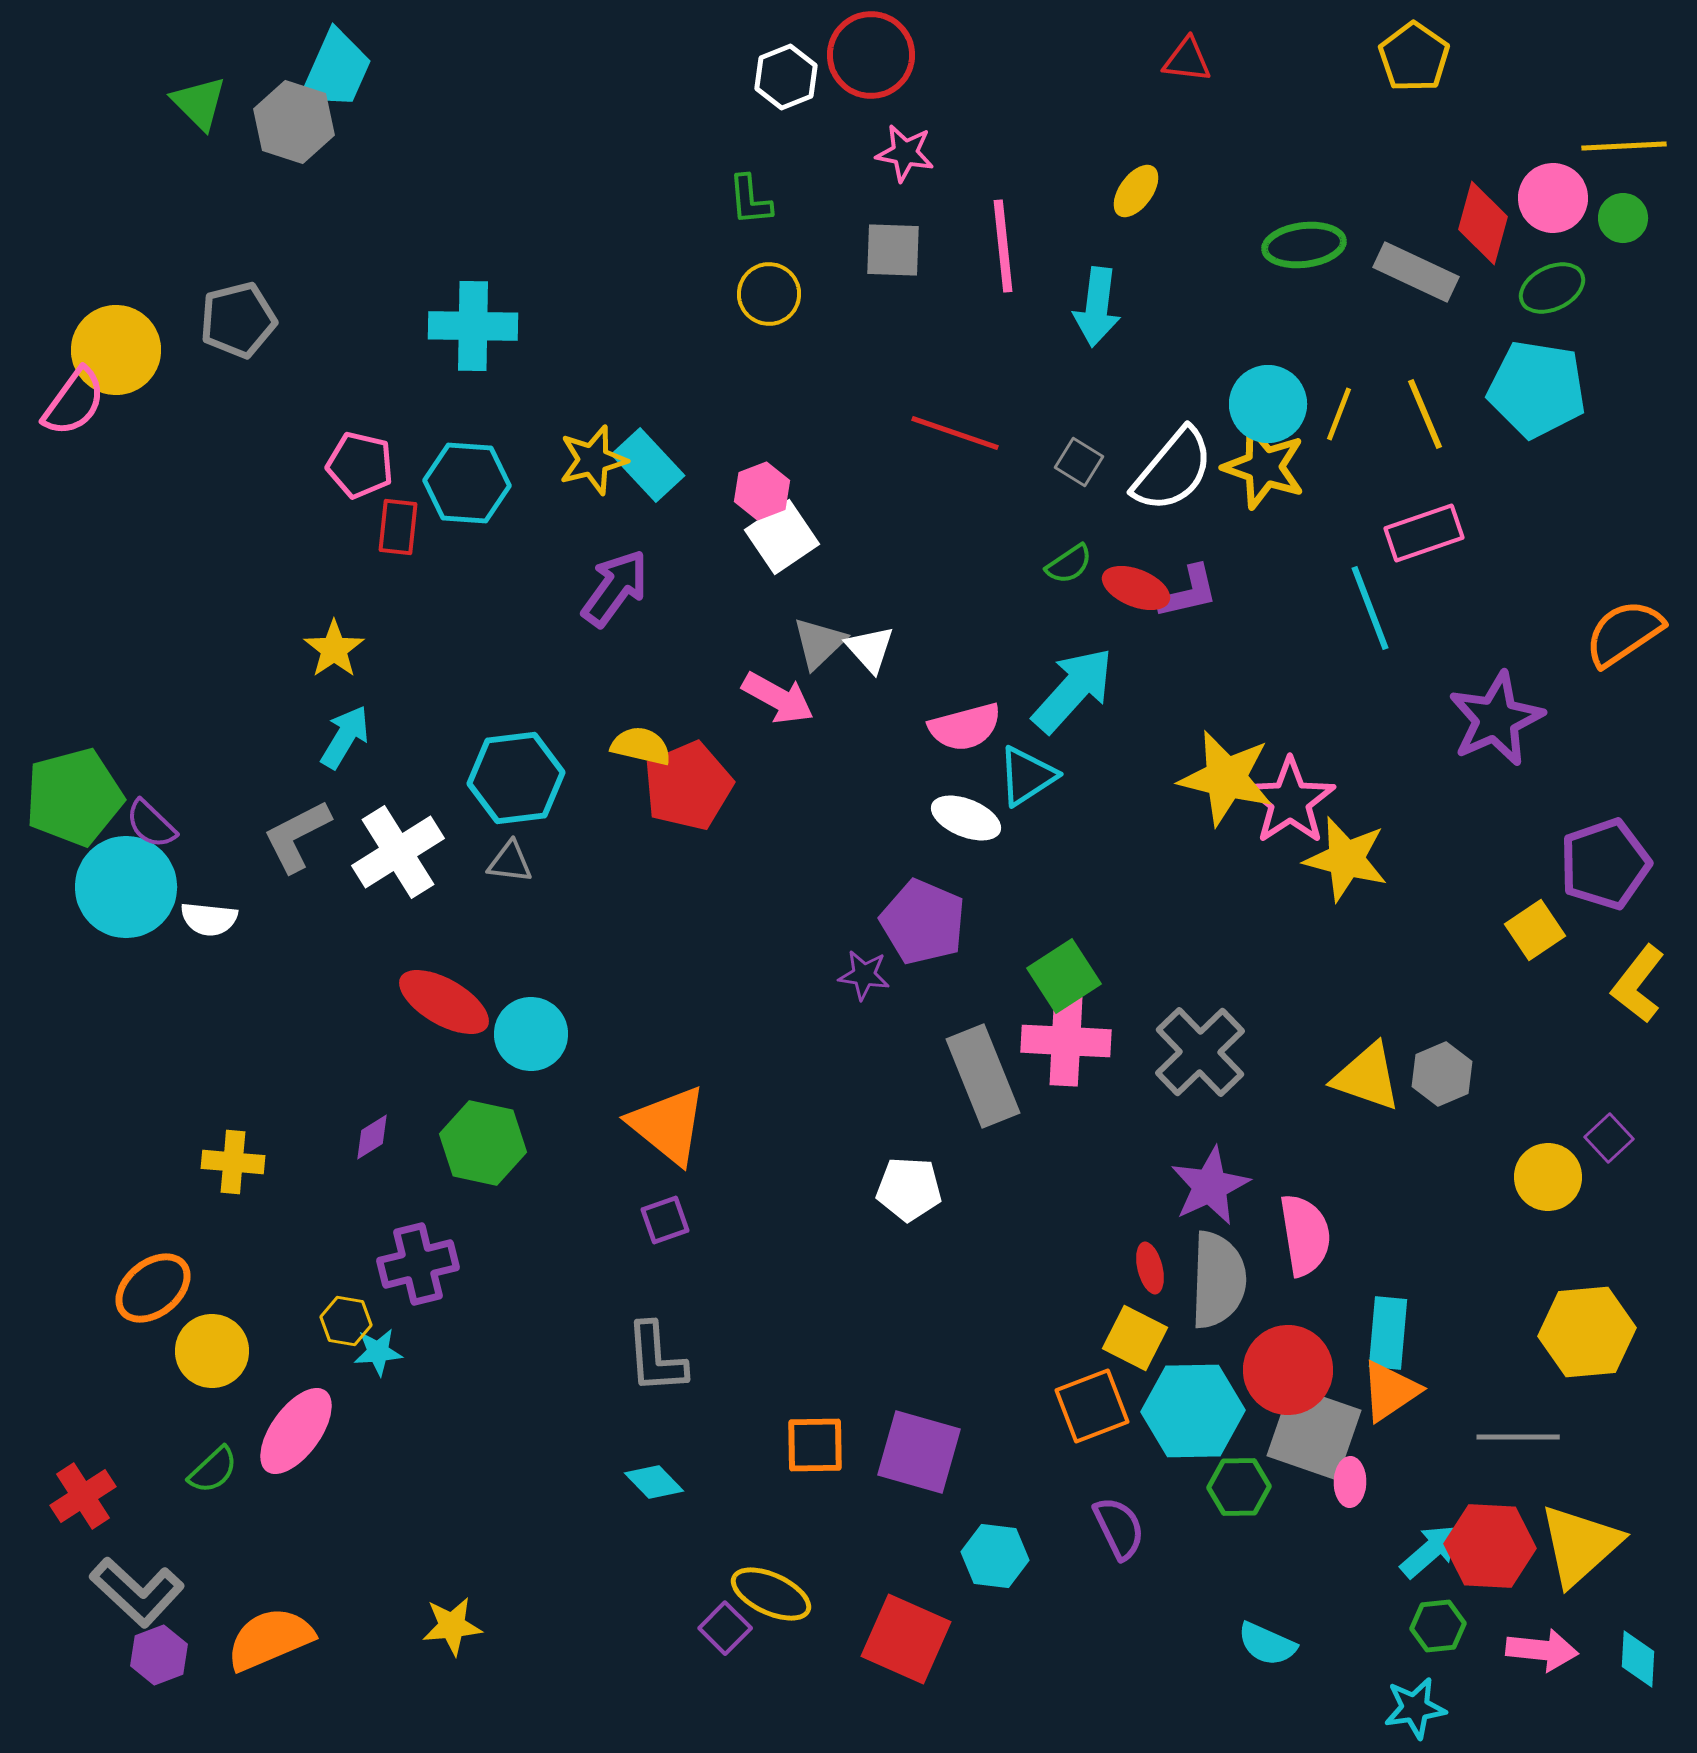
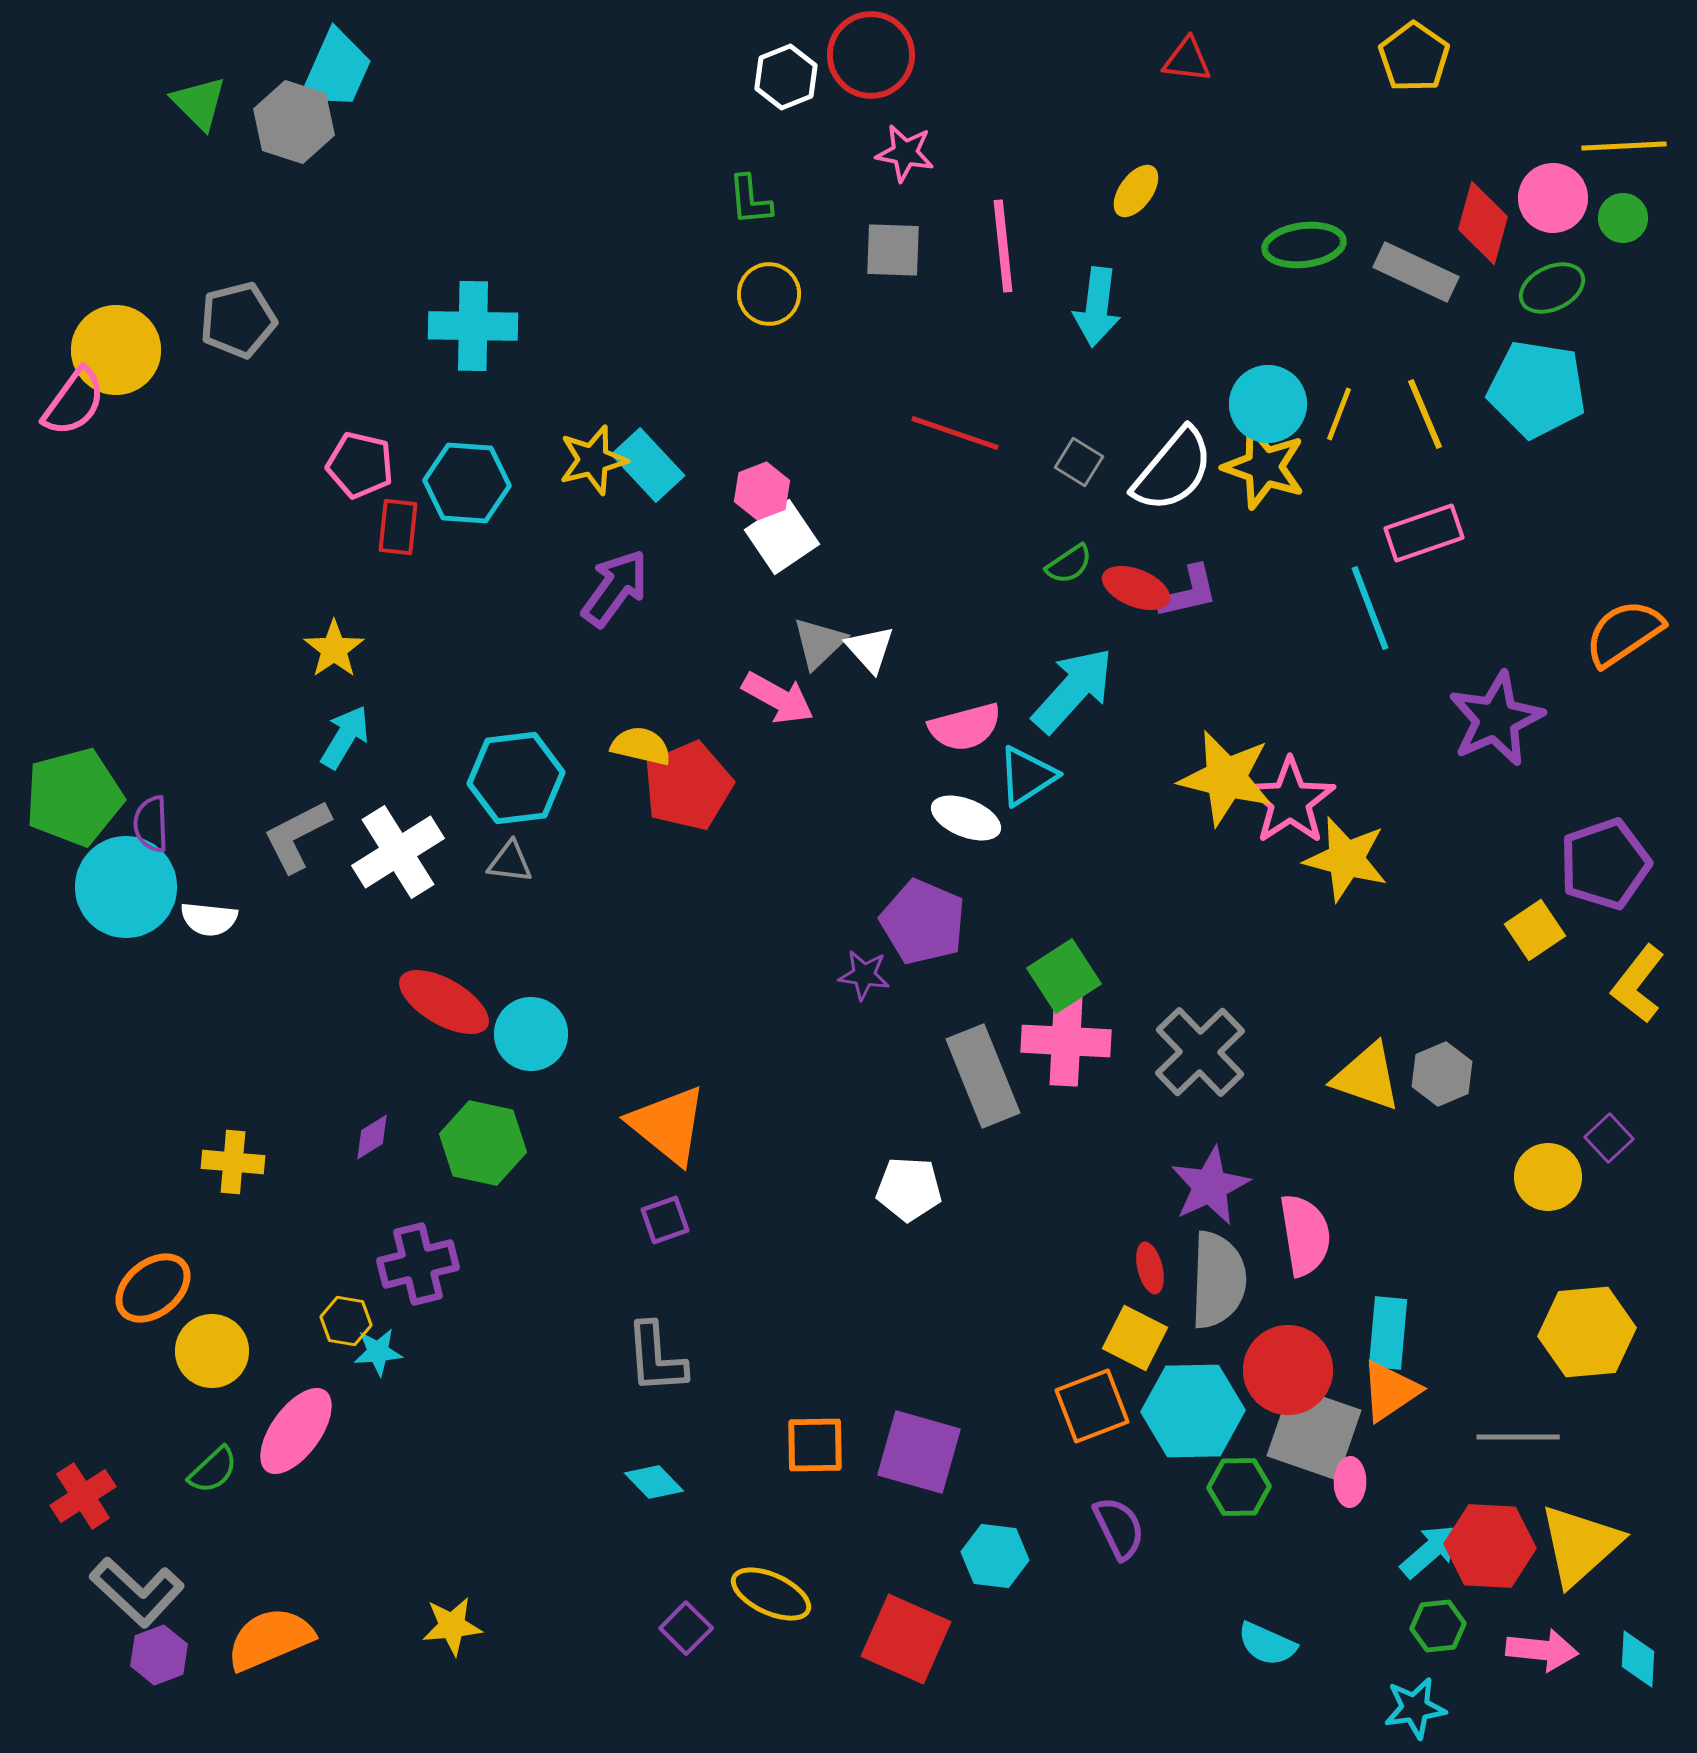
purple semicircle at (151, 824): rotated 44 degrees clockwise
purple square at (725, 1628): moved 39 px left
